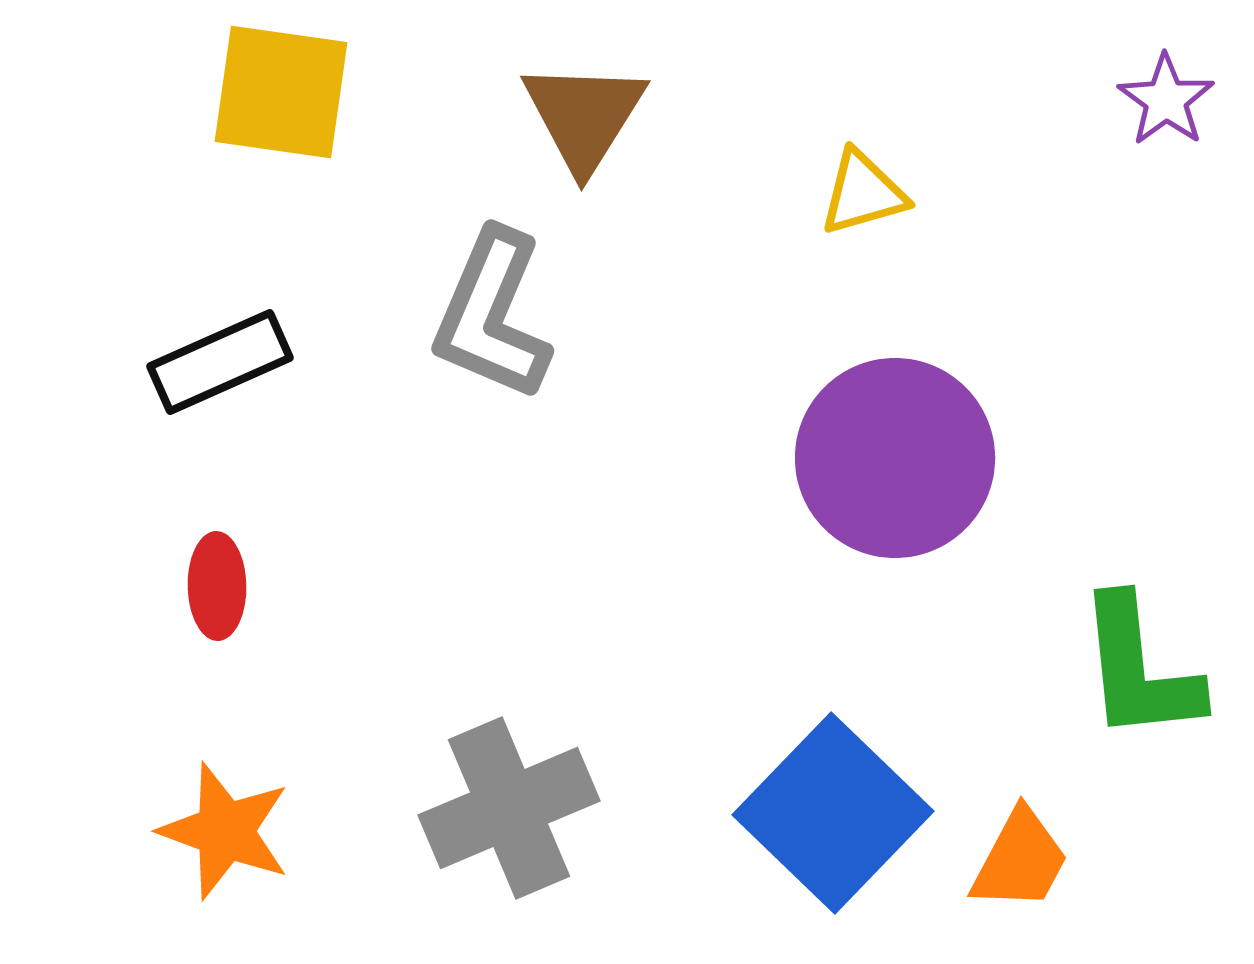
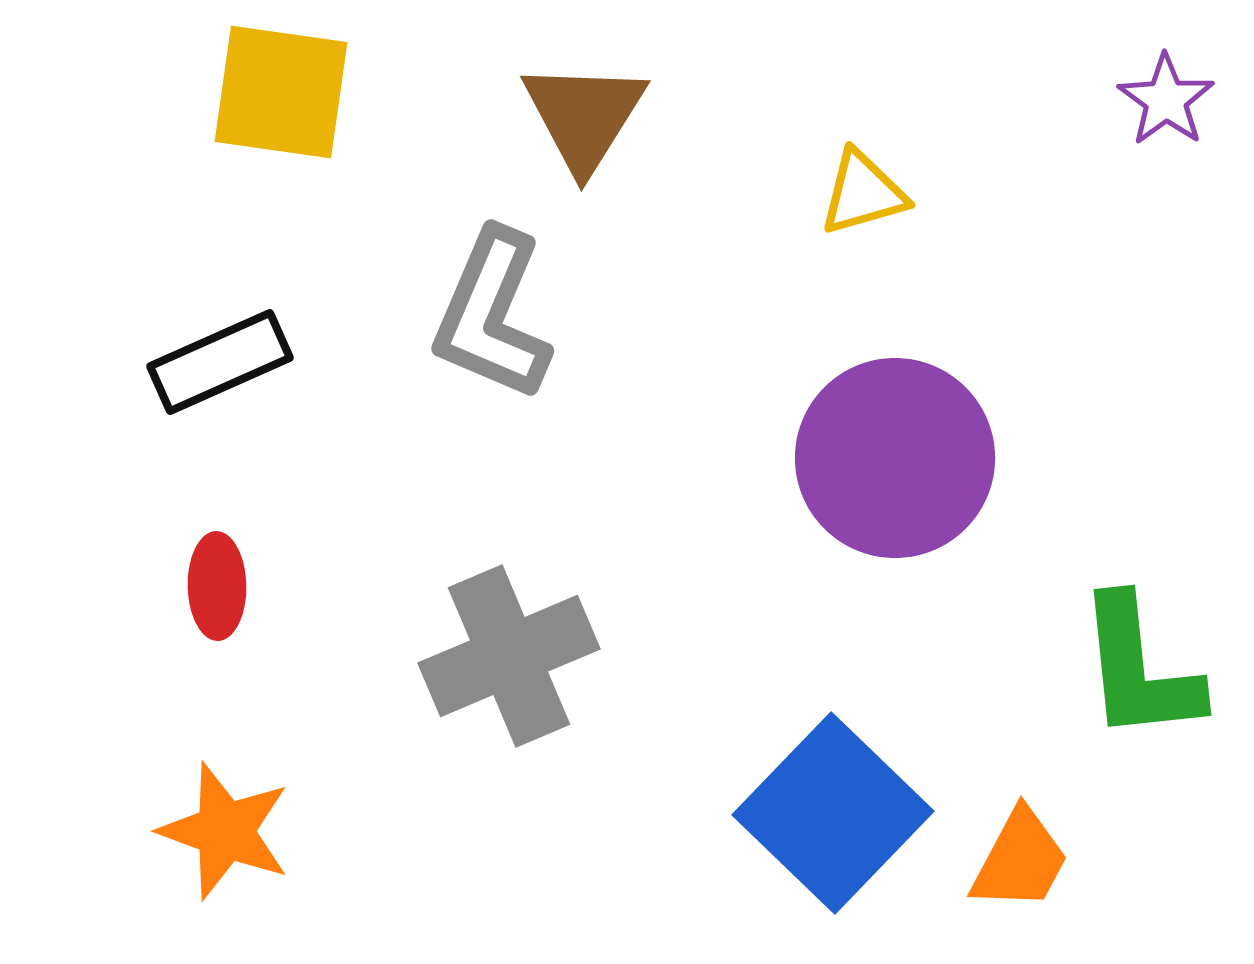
gray cross: moved 152 px up
